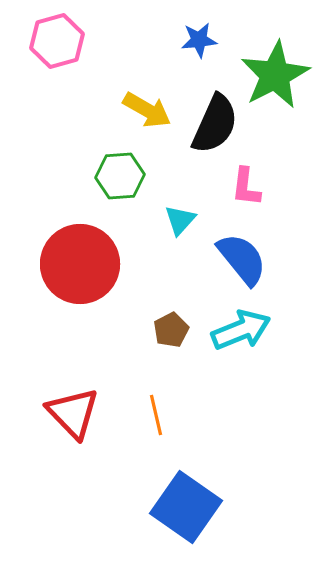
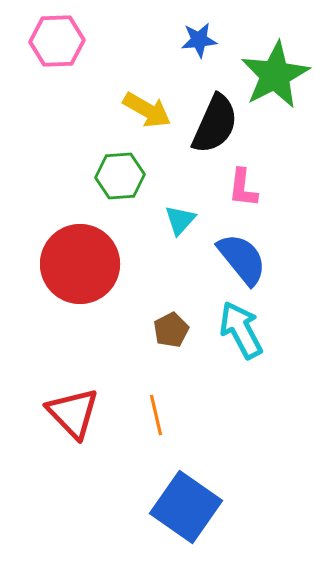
pink hexagon: rotated 14 degrees clockwise
pink L-shape: moved 3 px left, 1 px down
cyan arrow: rotated 96 degrees counterclockwise
